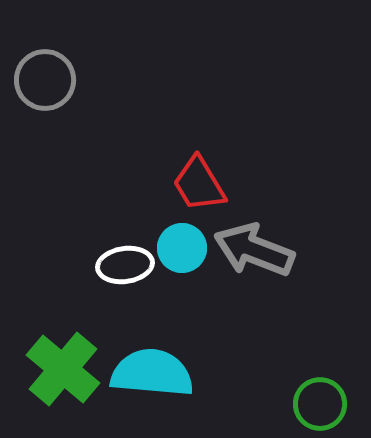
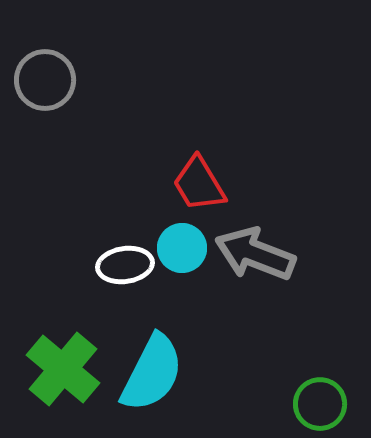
gray arrow: moved 1 px right, 4 px down
cyan semicircle: rotated 112 degrees clockwise
